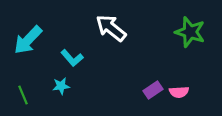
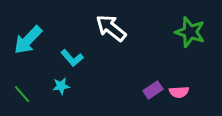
green line: moved 1 px left, 1 px up; rotated 18 degrees counterclockwise
